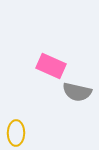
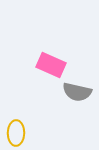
pink rectangle: moved 1 px up
